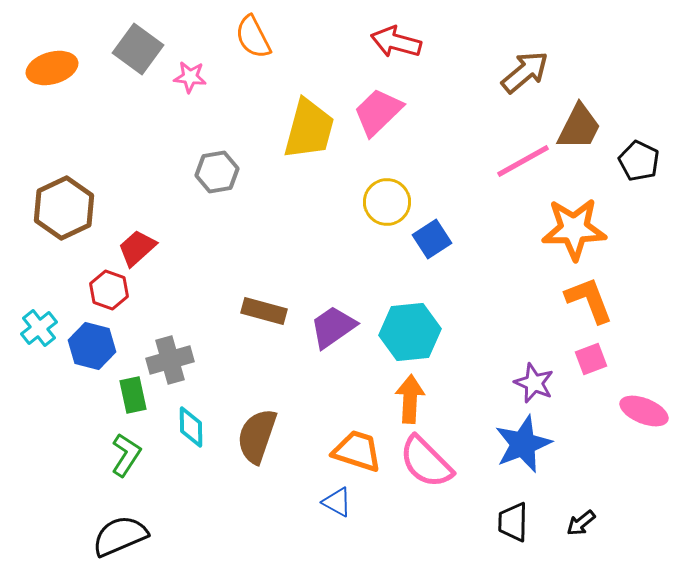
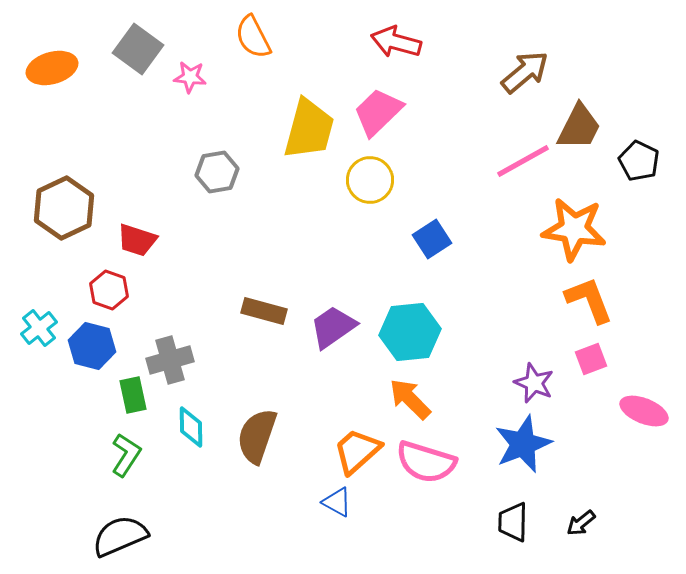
yellow circle: moved 17 px left, 22 px up
orange star: rotated 10 degrees clockwise
red trapezoid: moved 8 px up; rotated 120 degrees counterclockwise
orange arrow: rotated 48 degrees counterclockwise
orange trapezoid: rotated 60 degrees counterclockwise
pink semicircle: rotated 28 degrees counterclockwise
